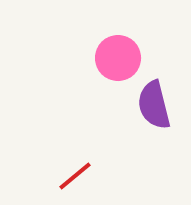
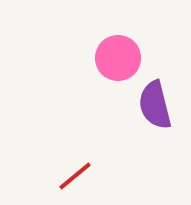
purple semicircle: moved 1 px right
